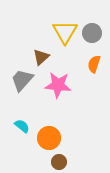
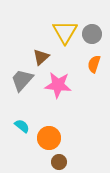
gray circle: moved 1 px down
